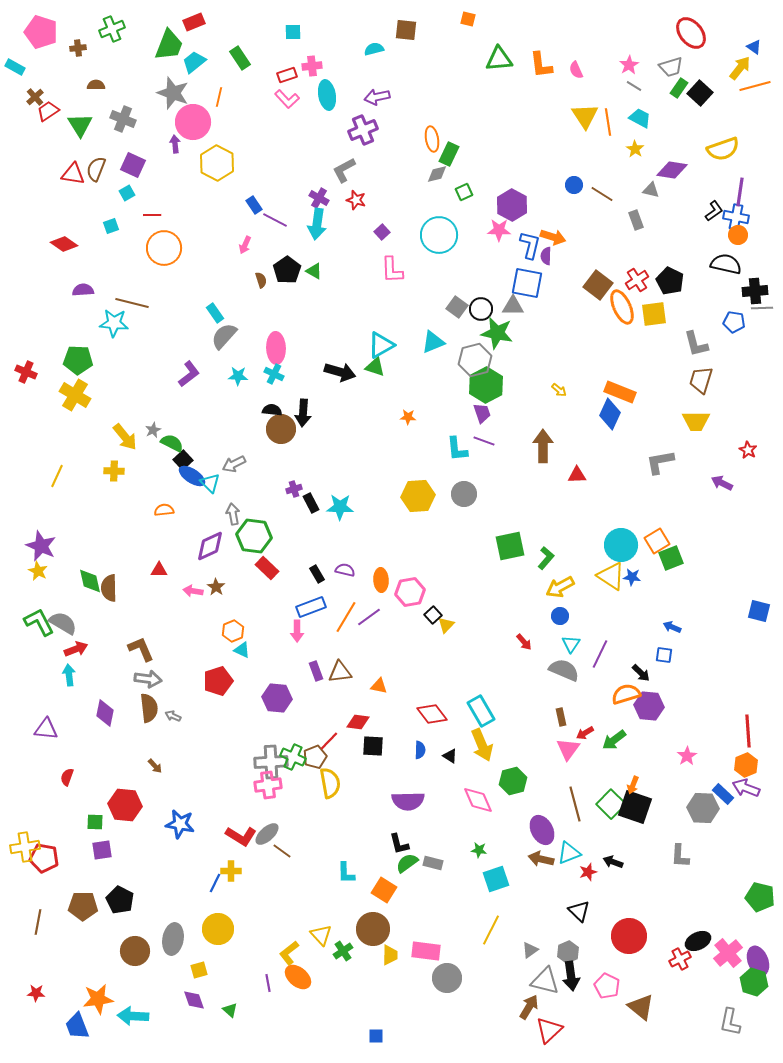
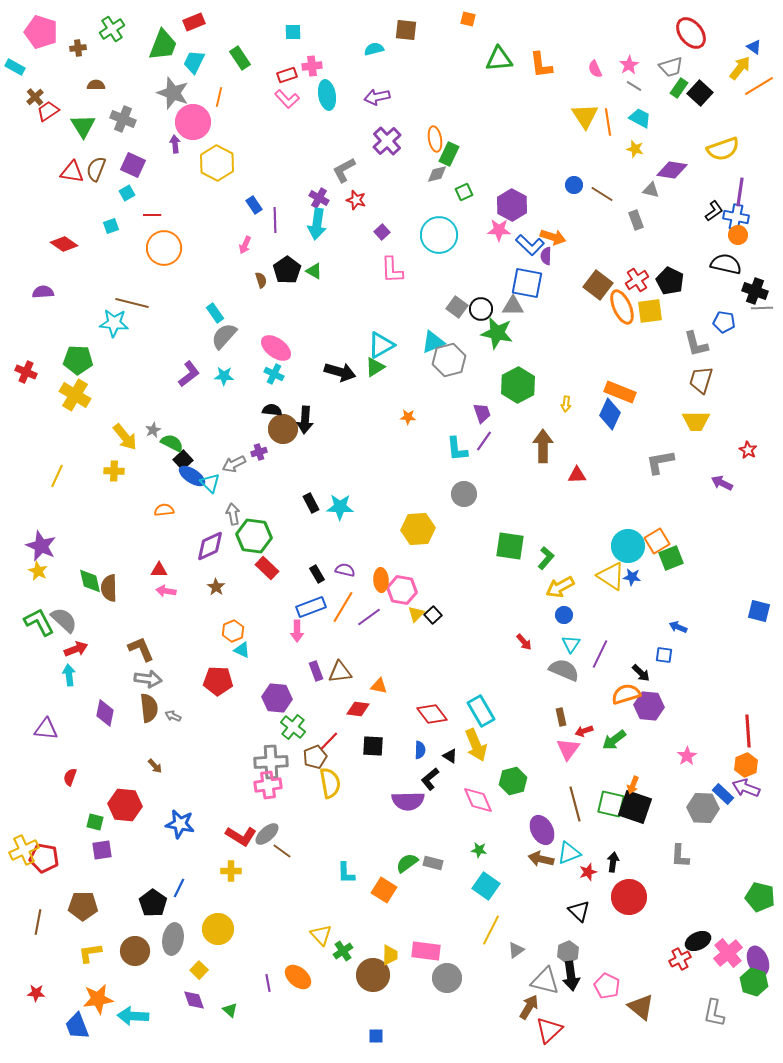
green cross at (112, 29): rotated 10 degrees counterclockwise
green trapezoid at (169, 45): moved 6 px left
cyan trapezoid at (194, 62): rotated 25 degrees counterclockwise
pink semicircle at (576, 70): moved 19 px right, 1 px up
orange line at (755, 86): moved 4 px right; rotated 16 degrees counterclockwise
green triangle at (80, 125): moved 3 px right, 1 px down
purple cross at (363, 130): moved 24 px right, 11 px down; rotated 20 degrees counterclockwise
orange ellipse at (432, 139): moved 3 px right
yellow star at (635, 149): rotated 18 degrees counterclockwise
red triangle at (73, 174): moved 1 px left, 2 px up
purple line at (275, 220): rotated 60 degrees clockwise
blue L-shape at (530, 245): rotated 120 degrees clockwise
purple semicircle at (83, 290): moved 40 px left, 2 px down
black cross at (755, 291): rotated 25 degrees clockwise
yellow square at (654, 314): moved 4 px left, 3 px up
blue pentagon at (734, 322): moved 10 px left
pink ellipse at (276, 348): rotated 52 degrees counterclockwise
gray hexagon at (475, 360): moved 26 px left
green triangle at (375, 367): rotated 50 degrees counterclockwise
cyan star at (238, 376): moved 14 px left
green hexagon at (486, 385): moved 32 px right
yellow arrow at (559, 390): moved 7 px right, 14 px down; rotated 56 degrees clockwise
black arrow at (303, 413): moved 2 px right, 7 px down
brown circle at (281, 429): moved 2 px right
purple line at (484, 441): rotated 75 degrees counterclockwise
purple cross at (294, 489): moved 35 px left, 37 px up
yellow hexagon at (418, 496): moved 33 px down
cyan circle at (621, 545): moved 7 px right, 1 px down
green square at (510, 546): rotated 20 degrees clockwise
pink arrow at (193, 591): moved 27 px left
pink hexagon at (410, 592): moved 8 px left, 2 px up; rotated 20 degrees clockwise
blue circle at (560, 616): moved 4 px right, 1 px up
orange line at (346, 617): moved 3 px left, 10 px up
gray semicircle at (63, 623): moved 1 px right, 3 px up; rotated 12 degrees clockwise
yellow triangle at (446, 625): moved 30 px left, 11 px up
blue arrow at (672, 627): moved 6 px right
red pentagon at (218, 681): rotated 20 degrees clockwise
red diamond at (358, 722): moved 13 px up
red arrow at (585, 733): moved 1 px left, 2 px up; rotated 12 degrees clockwise
yellow arrow at (482, 745): moved 6 px left
green cross at (293, 757): moved 30 px up; rotated 15 degrees clockwise
red semicircle at (67, 777): moved 3 px right
green square at (611, 804): rotated 32 degrees counterclockwise
green square at (95, 822): rotated 12 degrees clockwise
black L-shape at (399, 844): moved 31 px right, 65 px up; rotated 65 degrees clockwise
yellow cross at (25, 847): moved 1 px left, 3 px down; rotated 16 degrees counterclockwise
black arrow at (613, 862): rotated 78 degrees clockwise
cyan square at (496, 879): moved 10 px left, 7 px down; rotated 36 degrees counterclockwise
blue line at (215, 883): moved 36 px left, 5 px down
black pentagon at (120, 900): moved 33 px right, 3 px down; rotated 8 degrees clockwise
brown circle at (373, 929): moved 46 px down
red circle at (629, 936): moved 39 px up
gray triangle at (530, 950): moved 14 px left
yellow L-shape at (289, 953): moved 199 px left; rotated 30 degrees clockwise
yellow square at (199, 970): rotated 30 degrees counterclockwise
gray L-shape at (730, 1022): moved 16 px left, 9 px up
